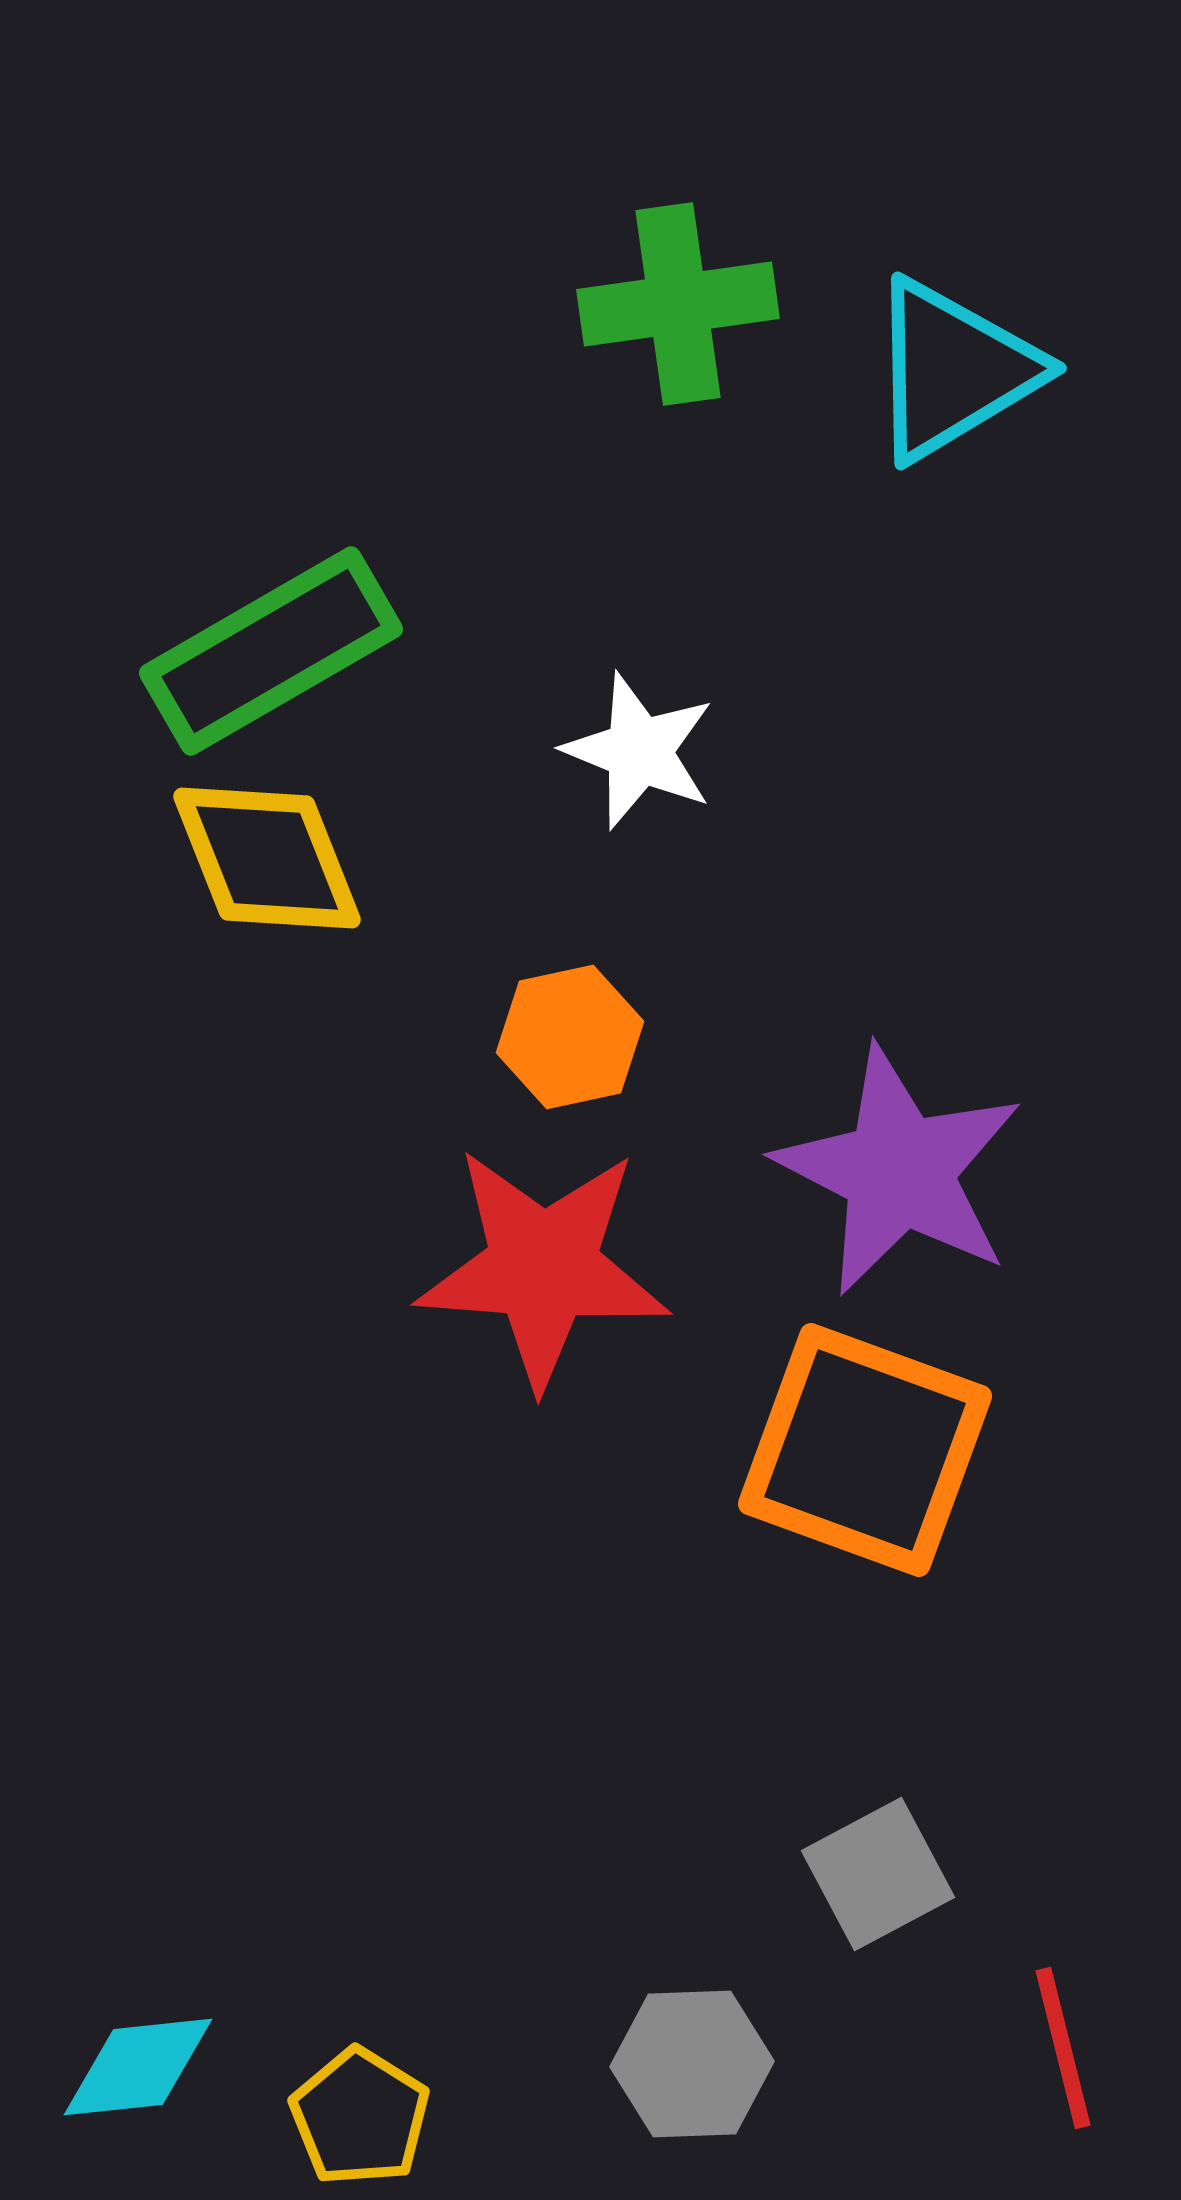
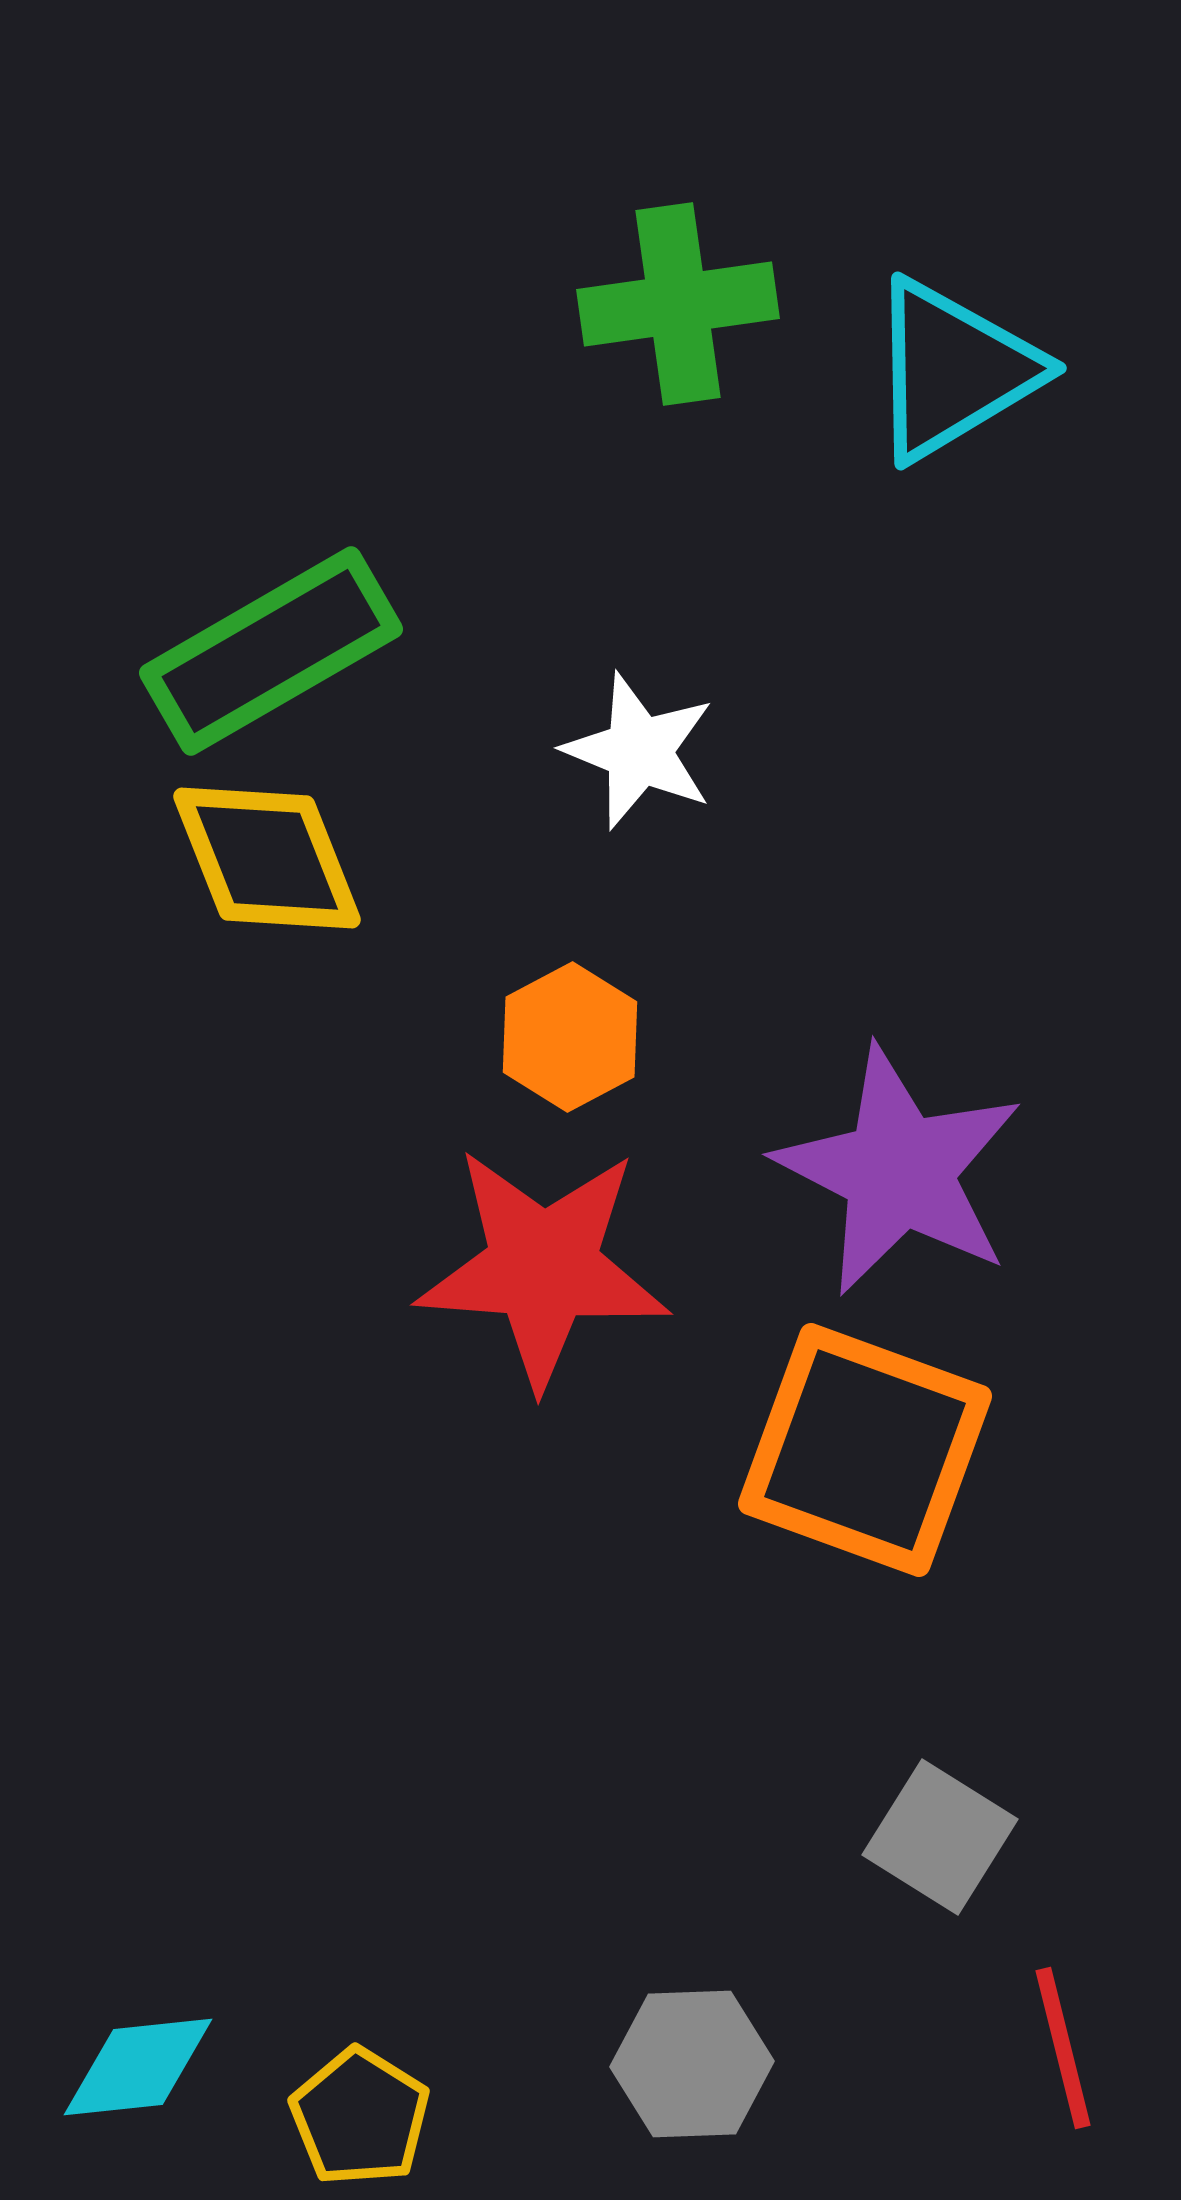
orange hexagon: rotated 16 degrees counterclockwise
gray square: moved 62 px right, 37 px up; rotated 30 degrees counterclockwise
